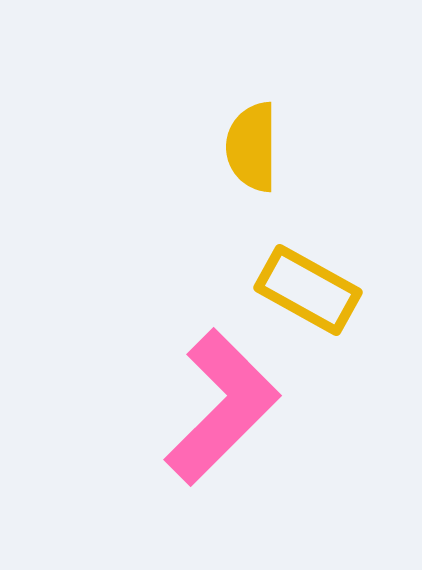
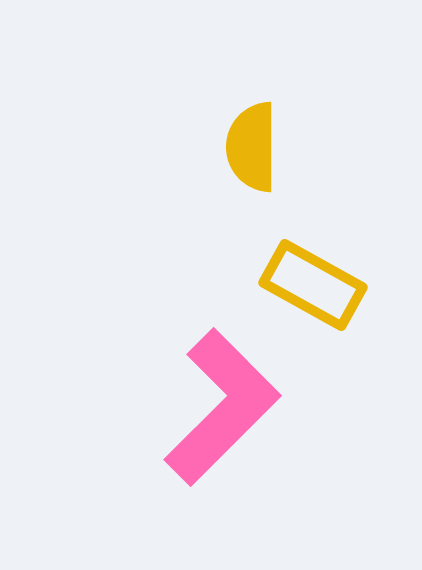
yellow rectangle: moved 5 px right, 5 px up
